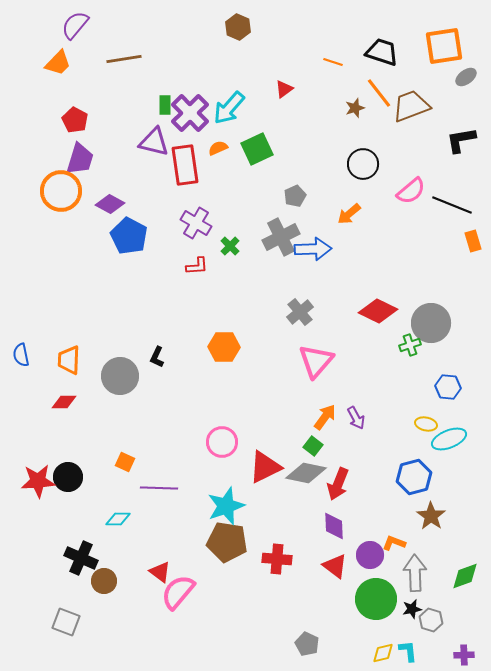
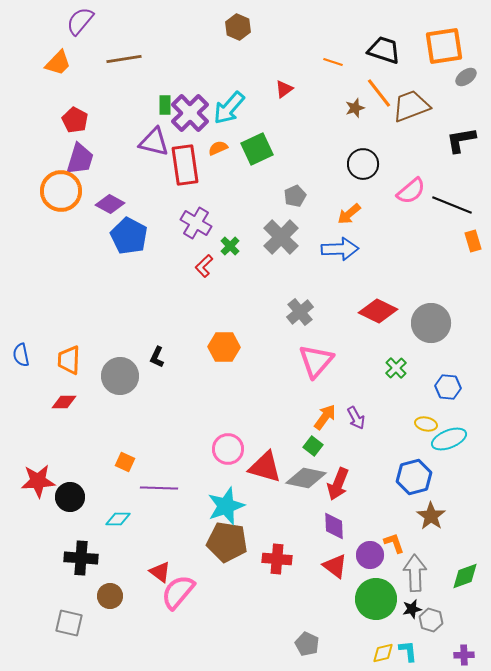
purple semicircle at (75, 25): moved 5 px right, 4 px up
black trapezoid at (382, 52): moved 2 px right, 2 px up
gray cross at (281, 237): rotated 18 degrees counterclockwise
blue arrow at (313, 249): moved 27 px right
red L-shape at (197, 266): moved 7 px right; rotated 140 degrees clockwise
green cross at (410, 345): moved 14 px left, 23 px down; rotated 25 degrees counterclockwise
pink circle at (222, 442): moved 6 px right, 7 px down
red triangle at (265, 467): rotated 42 degrees clockwise
gray diamond at (306, 473): moved 5 px down
black circle at (68, 477): moved 2 px right, 20 px down
orange L-shape at (394, 543): rotated 50 degrees clockwise
black cross at (81, 558): rotated 20 degrees counterclockwise
brown circle at (104, 581): moved 6 px right, 15 px down
gray square at (66, 622): moved 3 px right, 1 px down; rotated 8 degrees counterclockwise
